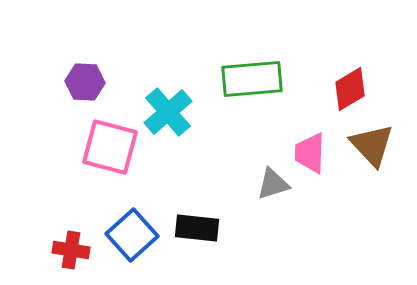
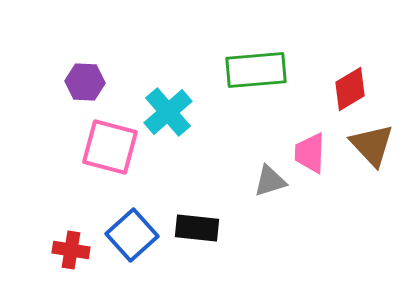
green rectangle: moved 4 px right, 9 px up
gray triangle: moved 3 px left, 3 px up
